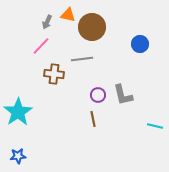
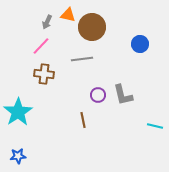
brown cross: moved 10 px left
brown line: moved 10 px left, 1 px down
